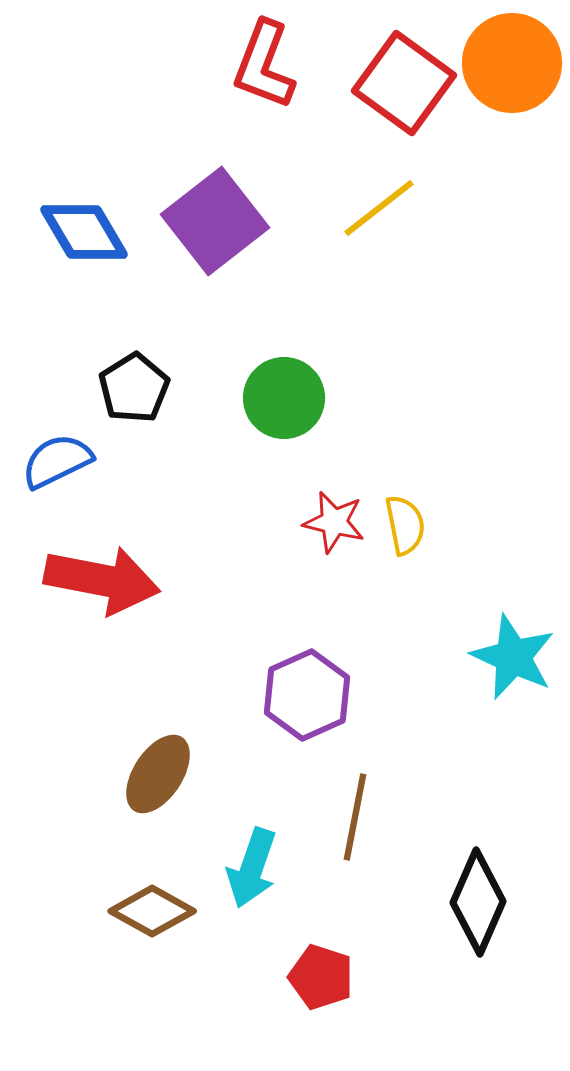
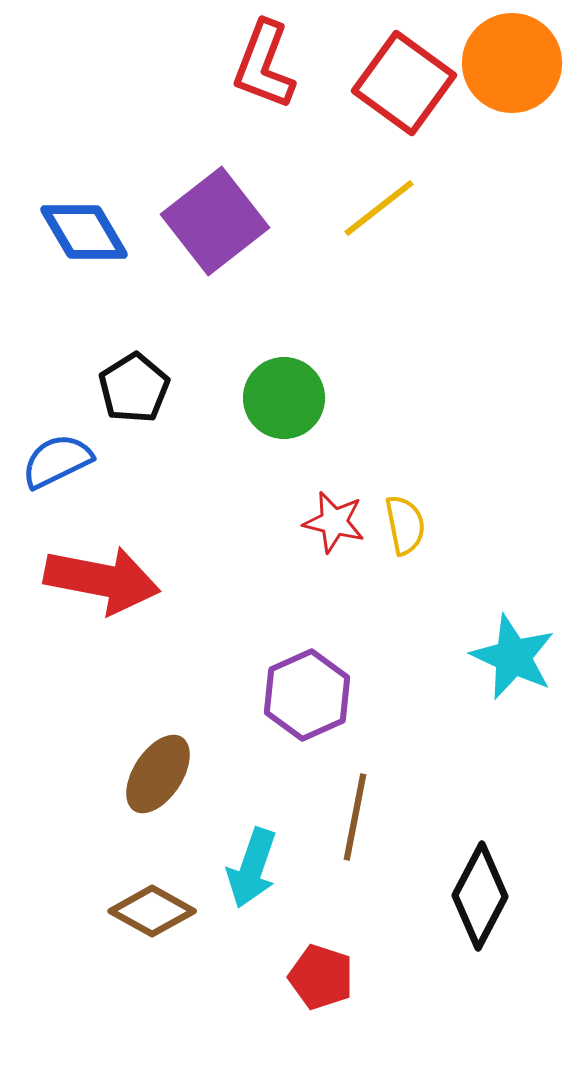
black diamond: moved 2 px right, 6 px up; rotated 4 degrees clockwise
